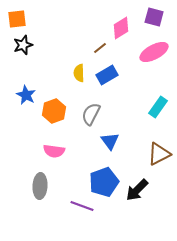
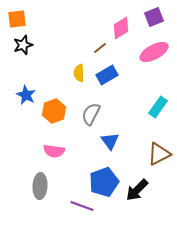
purple square: rotated 36 degrees counterclockwise
